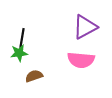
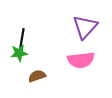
purple triangle: rotated 20 degrees counterclockwise
pink semicircle: rotated 12 degrees counterclockwise
brown semicircle: moved 3 px right
